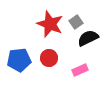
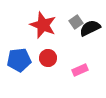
red star: moved 7 px left, 1 px down
black semicircle: moved 2 px right, 10 px up
red circle: moved 1 px left
